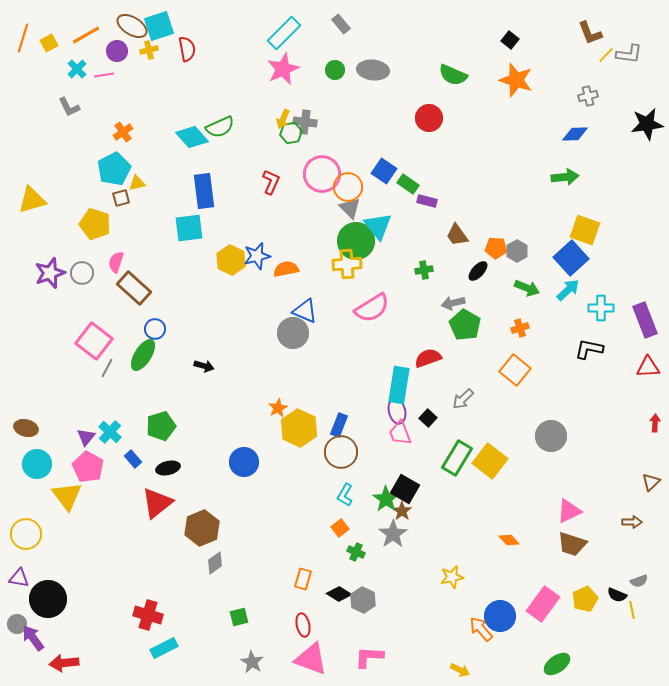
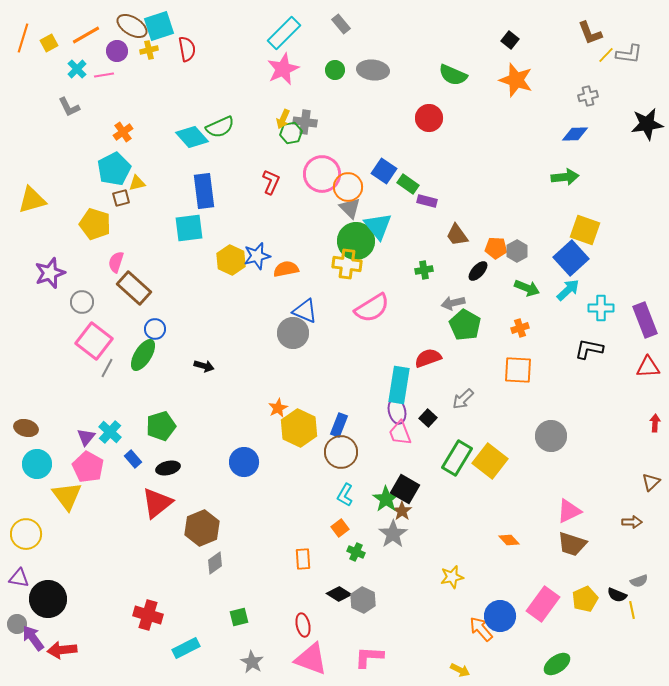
yellow cross at (347, 264): rotated 12 degrees clockwise
gray circle at (82, 273): moved 29 px down
orange square at (515, 370): moved 3 px right; rotated 36 degrees counterclockwise
orange rectangle at (303, 579): moved 20 px up; rotated 20 degrees counterclockwise
cyan rectangle at (164, 648): moved 22 px right
red arrow at (64, 663): moved 2 px left, 13 px up
